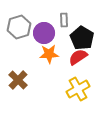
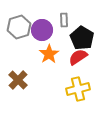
purple circle: moved 2 px left, 3 px up
orange star: rotated 30 degrees counterclockwise
yellow cross: rotated 15 degrees clockwise
